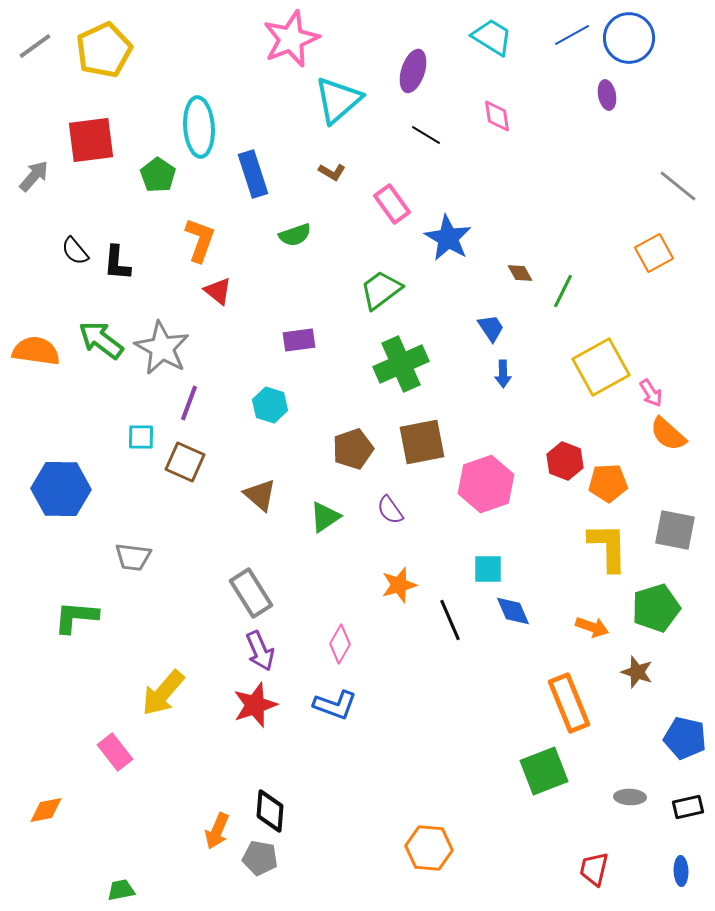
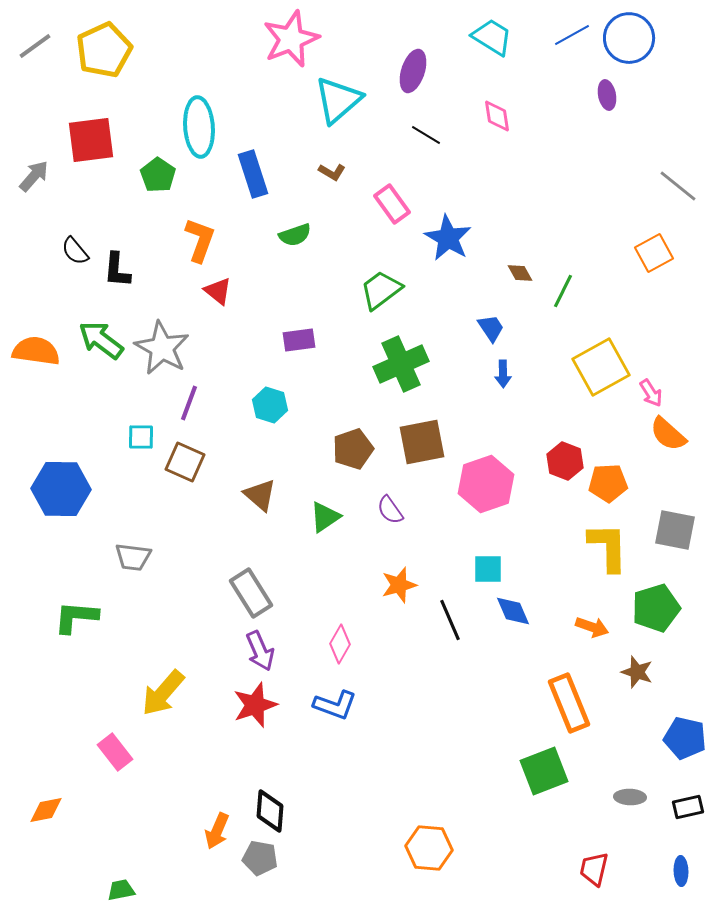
black L-shape at (117, 263): moved 7 px down
